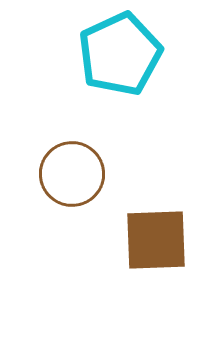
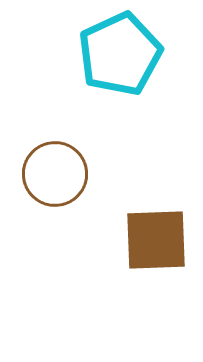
brown circle: moved 17 px left
